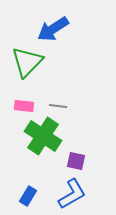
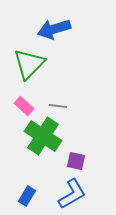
blue arrow: moved 1 px right; rotated 16 degrees clockwise
green triangle: moved 2 px right, 2 px down
pink rectangle: rotated 36 degrees clockwise
blue rectangle: moved 1 px left
